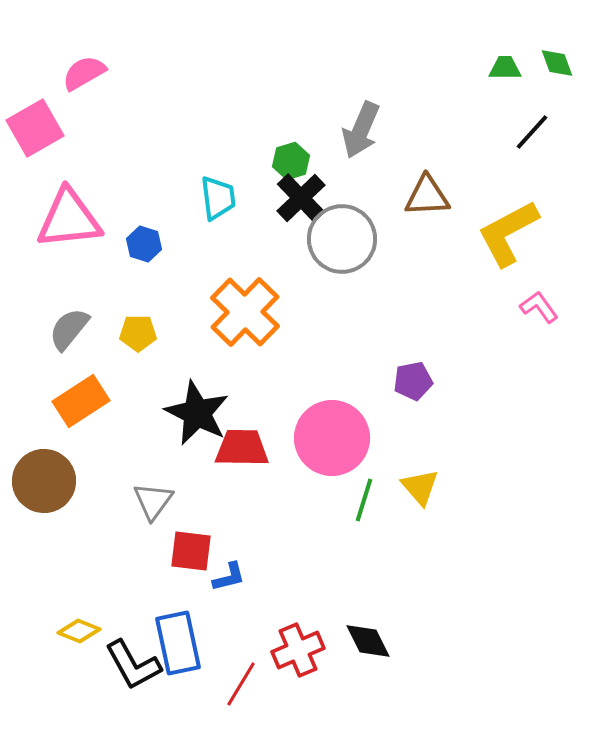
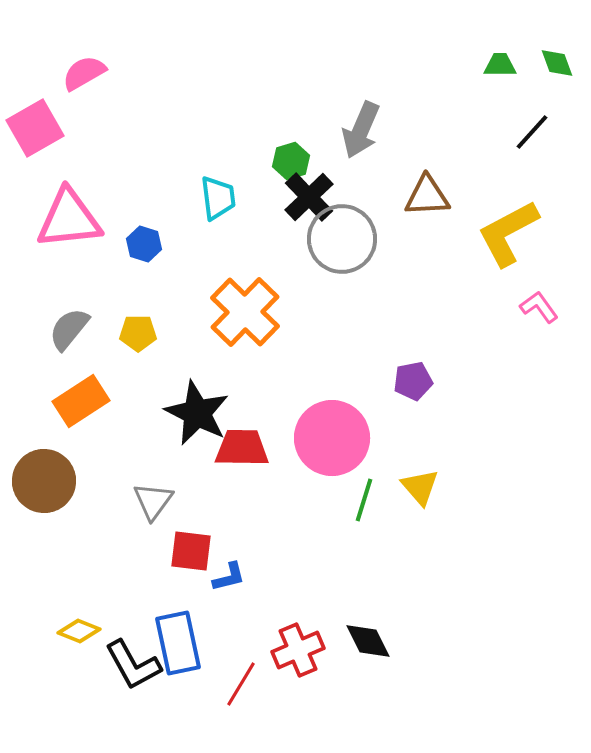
green trapezoid: moved 5 px left, 3 px up
black cross: moved 8 px right, 1 px up
